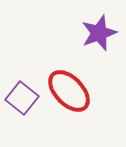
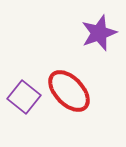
purple square: moved 2 px right, 1 px up
